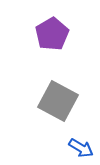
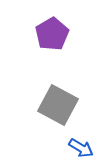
gray square: moved 4 px down
